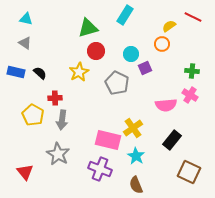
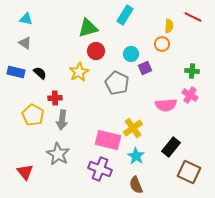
yellow semicircle: rotated 128 degrees clockwise
black rectangle: moved 1 px left, 7 px down
